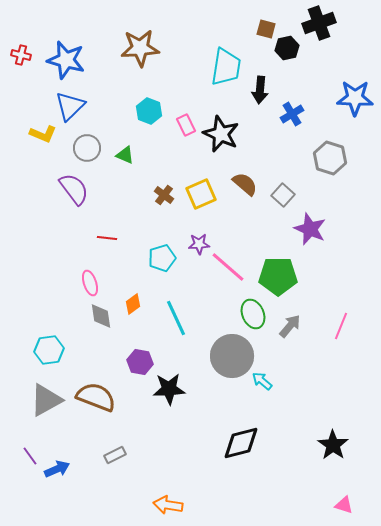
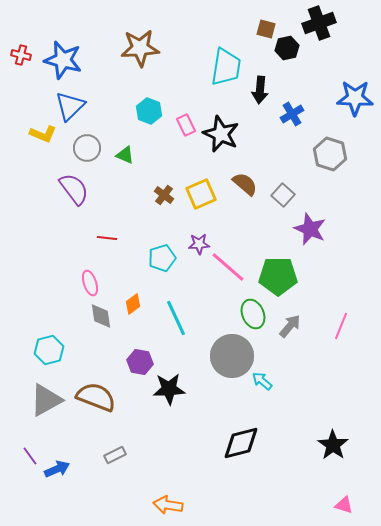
blue star at (66, 60): moved 3 px left
gray hexagon at (330, 158): moved 4 px up
cyan hexagon at (49, 350): rotated 8 degrees counterclockwise
